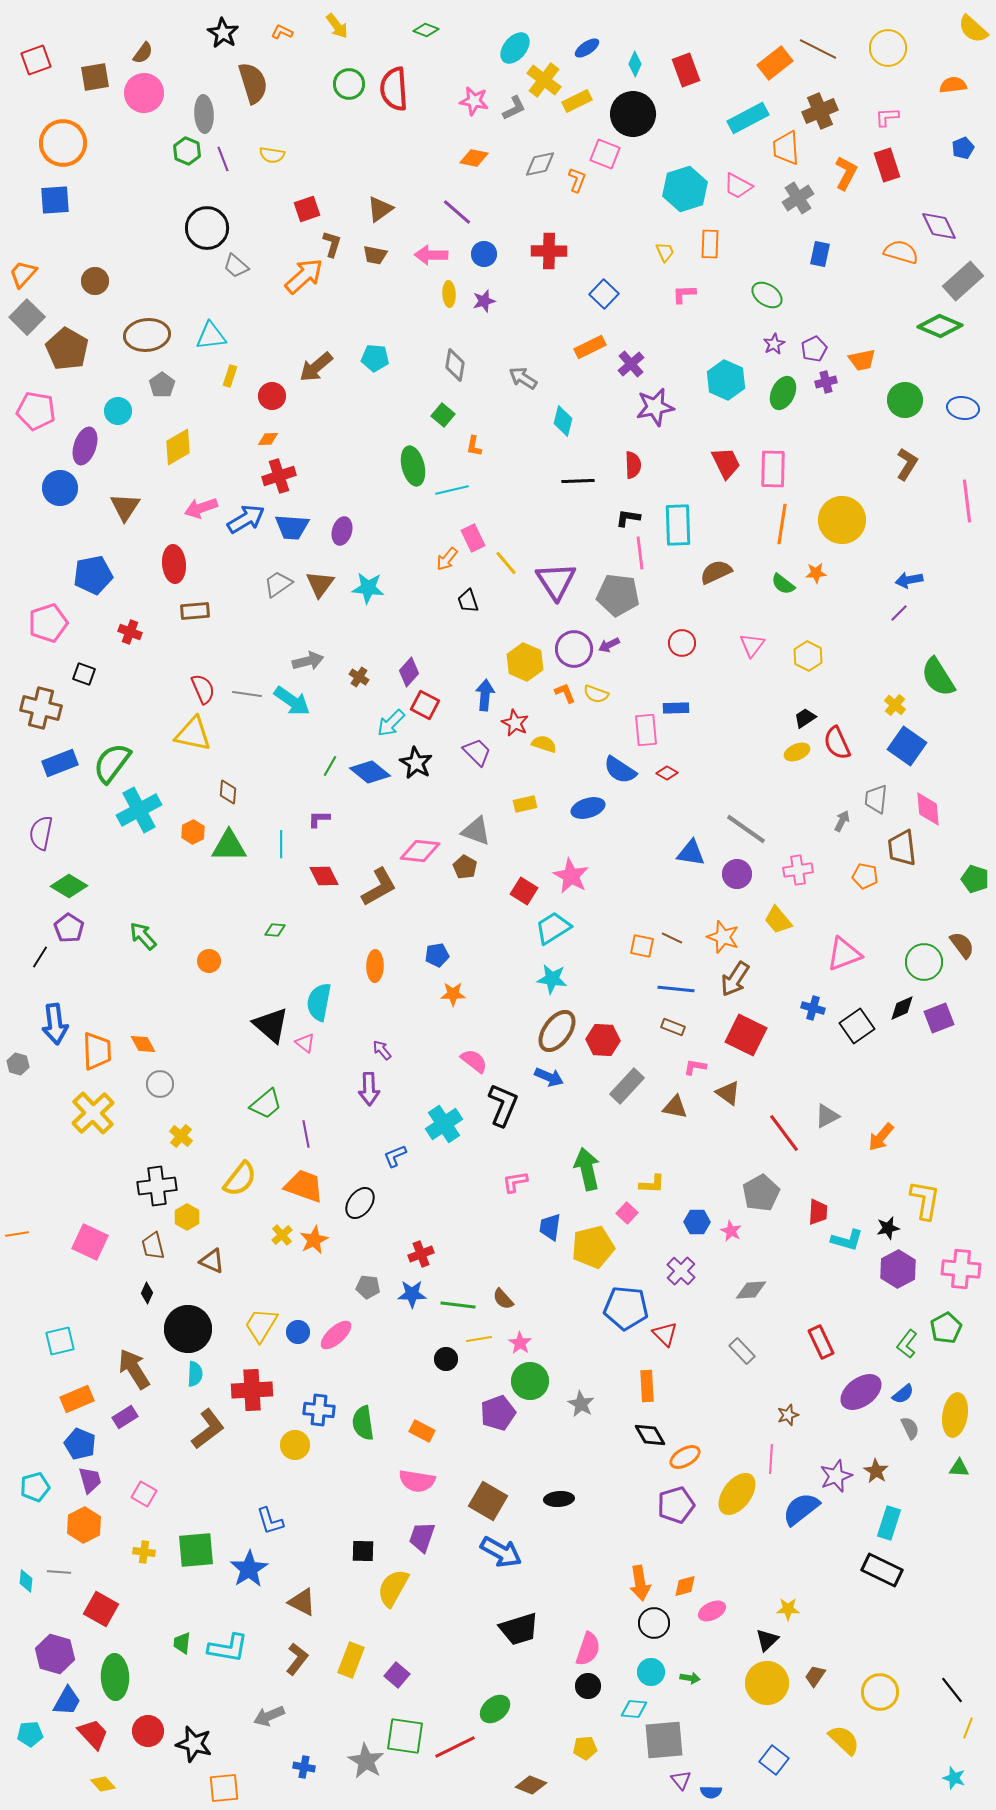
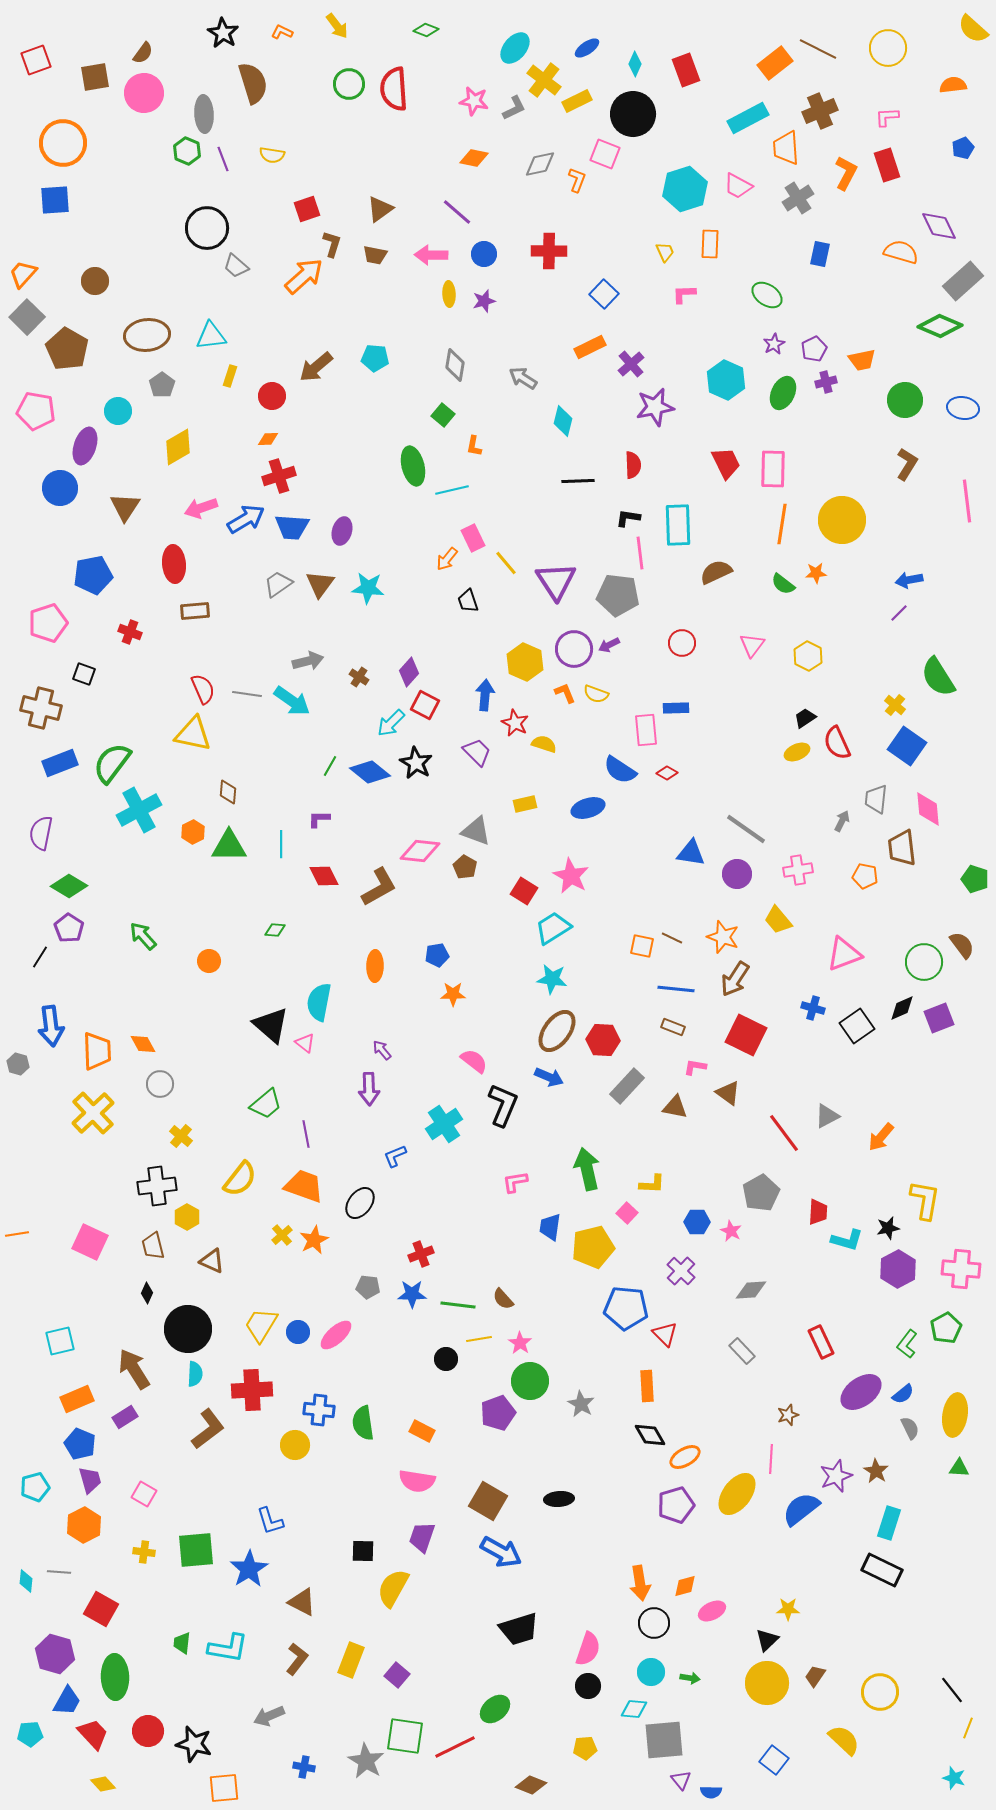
blue arrow at (55, 1024): moved 4 px left, 2 px down
